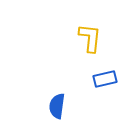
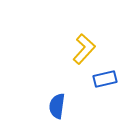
yellow L-shape: moved 6 px left, 11 px down; rotated 36 degrees clockwise
